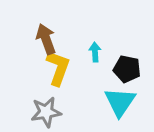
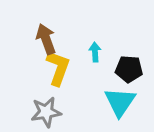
black pentagon: moved 2 px right; rotated 8 degrees counterclockwise
